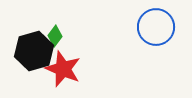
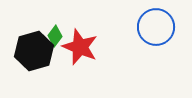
red star: moved 17 px right, 22 px up
